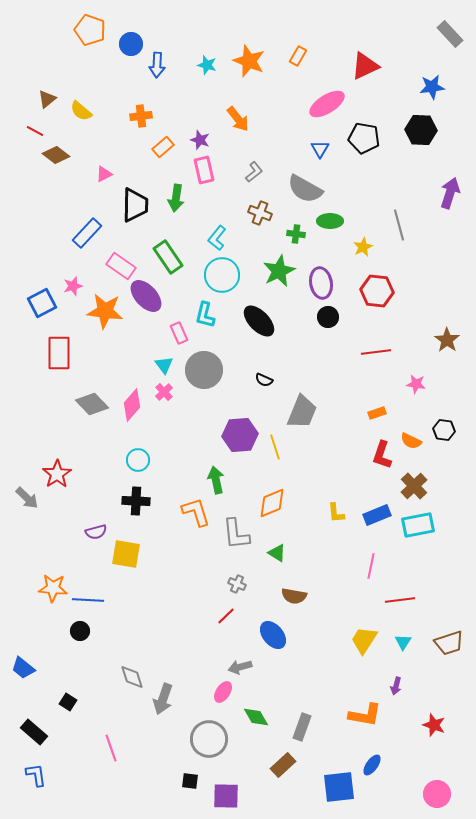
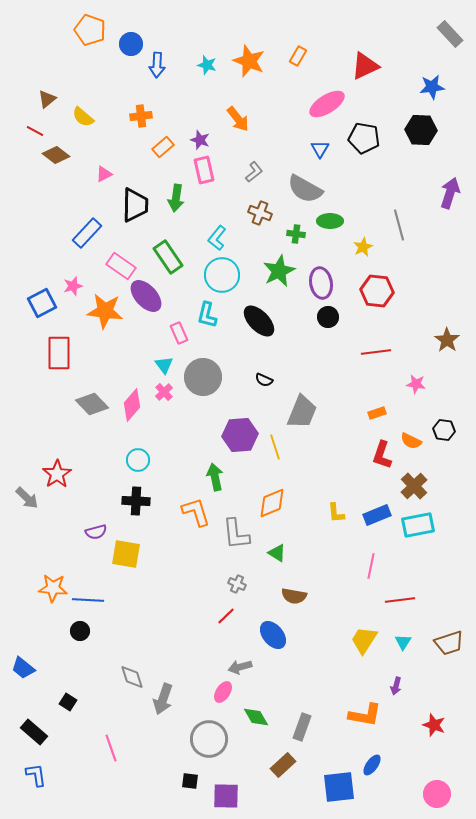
yellow semicircle at (81, 111): moved 2 px right, 6 px down
cyan L-shape at (205, 315): moved 2 px right
gray circle at (204, 370): moved 1 px left, 7 px down
green arrow at (216, 480): moved 1 px left, 3 px up
